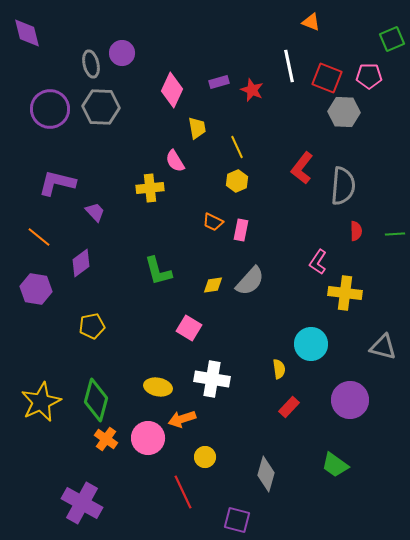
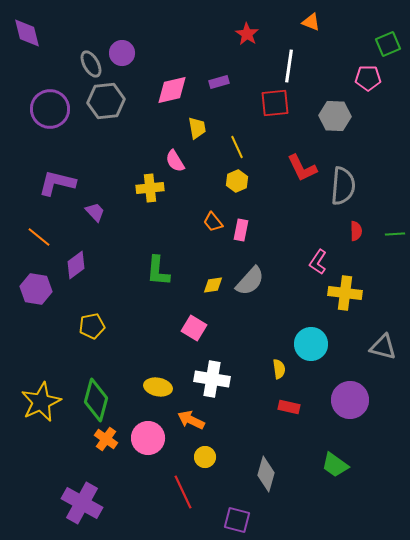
green square at (392, 39): moved 4 px left, 5 px down
gray ellipse at (91, 64): rotated 16 degrees counterclockwise
white line at (289, 66): rotated 20 degrees clockwise
pink pentagon at (369, 76): moved 1 px left, 2 px down
red square at (327, 78): moved 52 px left, 25 px down; rotated 28 degrees counterclockwise
pink diamond at (172, 90): rotated 52 degrees clockwise
red star at (252, 90): moved 5 px left, 56 px up; rotated 10 degrees clockwise
gray hexagon at (101, 107): moved 5 px right, 6 px up; rotated 9 degrees counterclockwise
gray hexagon at (344, 112): moved 9 px left, 4 px down
red L-shape at (302, 168): rotated 64 degrees counterclockwise
orange trapezoid at (213, 222): rotated 25 degrees clockwise
purple diamond at (81, 263): moved 5 px left, 2 px down
green L-shape at (158, 271): rotated 20 degrees clockwise
pink square at (189, 328): moved 5 px right
red rectangle at (289, 407): rotated 60 degrees clockwise
orange arrow at (182, 419): moved 9 px right, 1 px down; rotated 44 degrees clockwise
